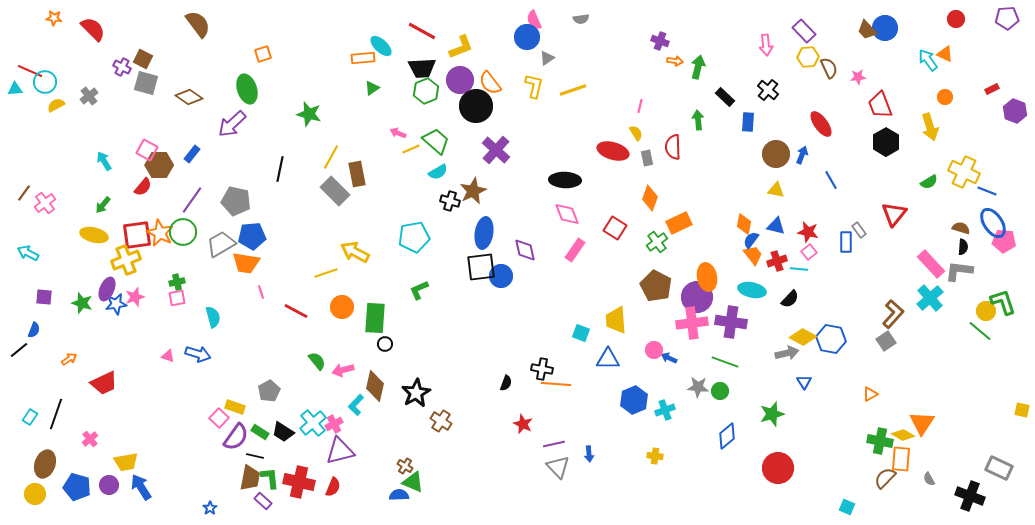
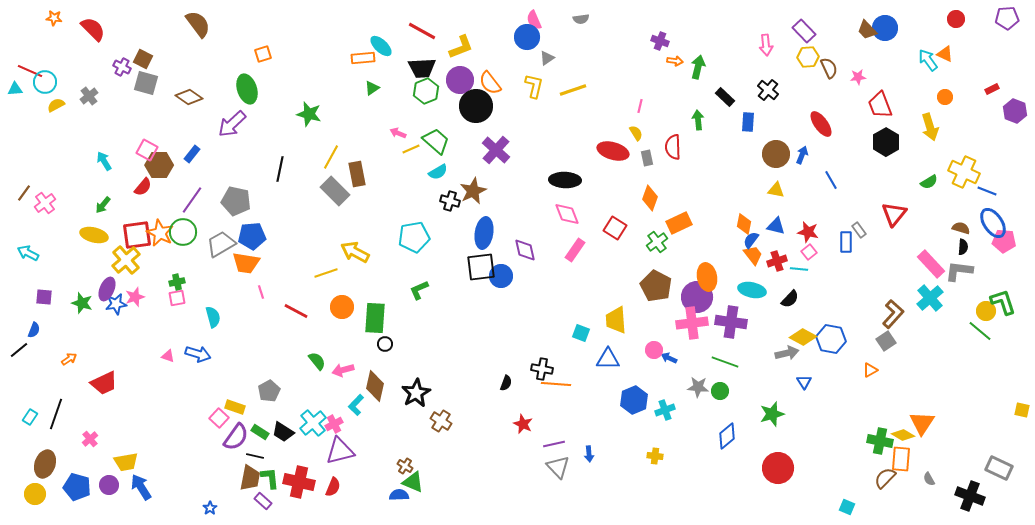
yellow cross at (126, 260): rotated 20 degrees counterclockwise
orange triangle at (870, 394): moved 24 px up
